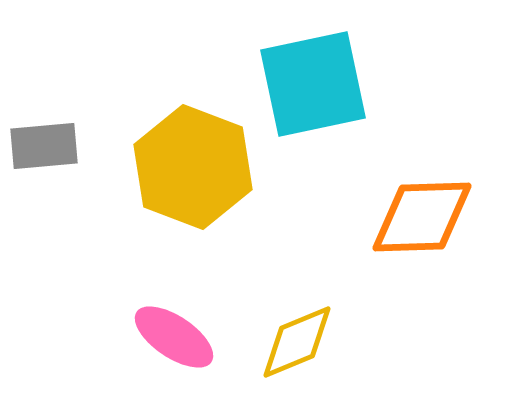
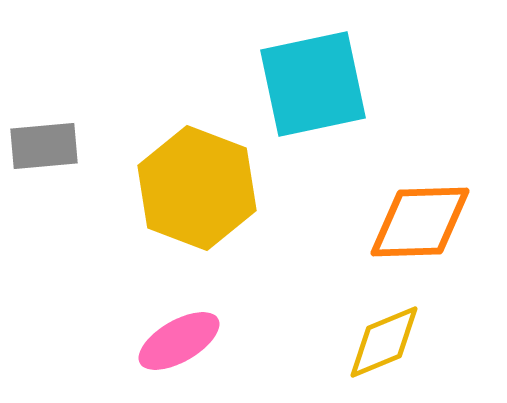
yellow hexagon: moved 4 px right, 21 px down
orange diamond: moved 2 px left, 5 px down
pink ellipse: moved 5 px right, 4 px down; rotated 64 degrees counterclockwise
yellow diamond: moved 87 px right
